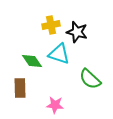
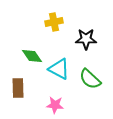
yellow cross: moved 3 px right, 3 px up
black star: moved 9 px right, 7 px down; rotated 15 degrees counterclockwise
cyan triangle: moved 15 px down; rotated 10 degrees clockwise
green diamond: moved 5 px up
brown rectangle: moved 2 px left
